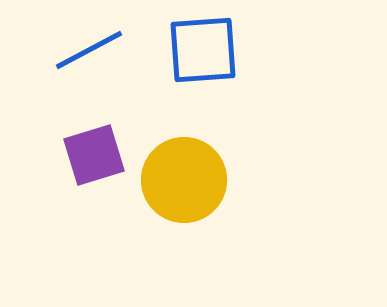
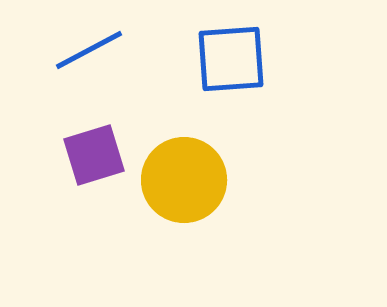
blue square: moved 28 px right, 9 px down
